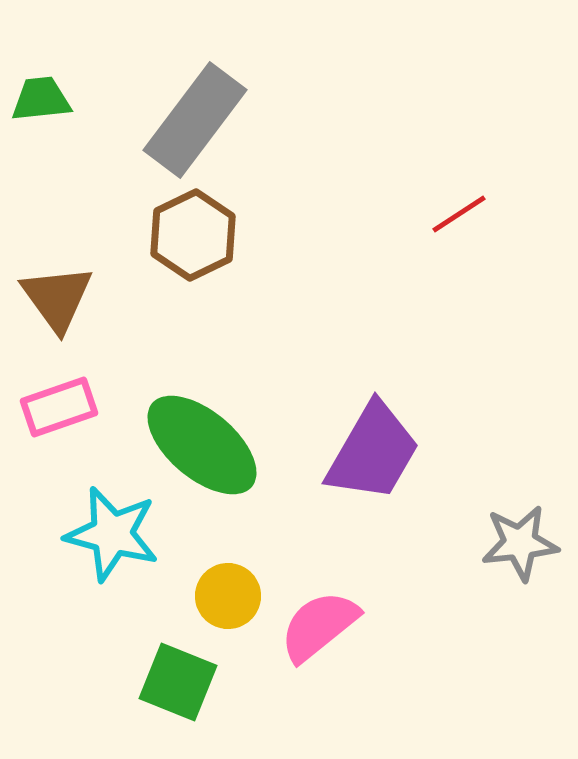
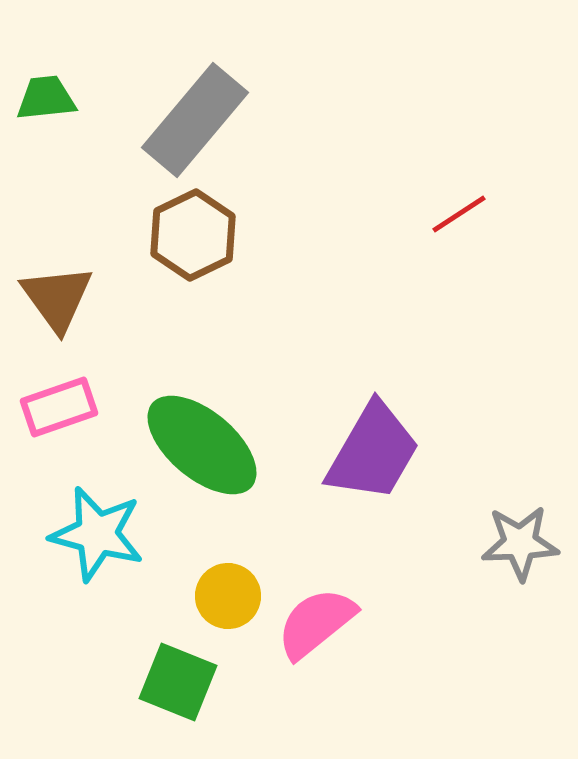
green trapezoid: moved 5 px right, 1 px up
gray rectangle: rotated 3 degrees clockwise
cyan star: moved 15 px left
gray star: rotated 4 degrees clockwise
pink semicircle: moved 3 px left, 3 px up
